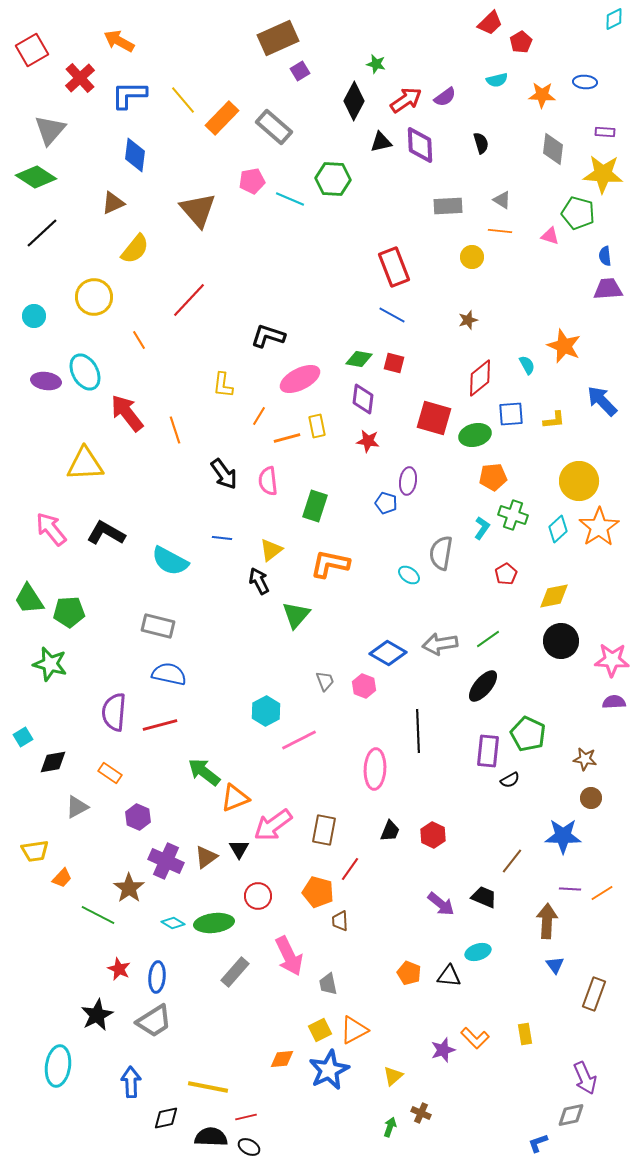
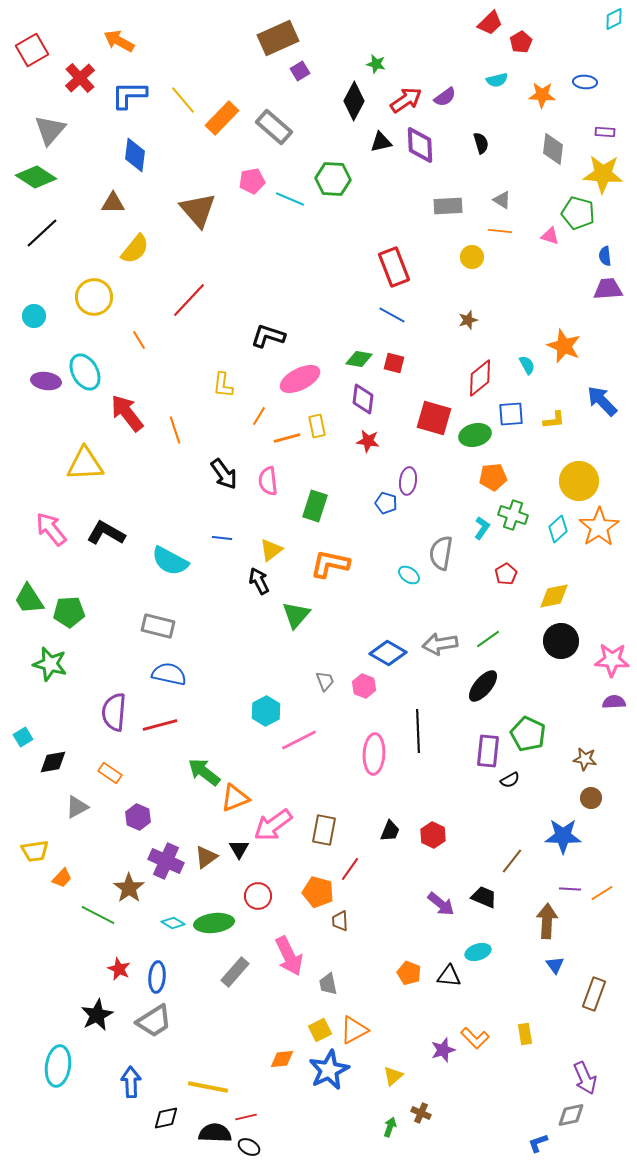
brown triangle at (113, 203): rotated 25 degrees clockwise
pink ellipse at (375, 769): moved 1 px left, 15 px up
black semicircle at (211, 1137): moved 4 px right, 4 px up
